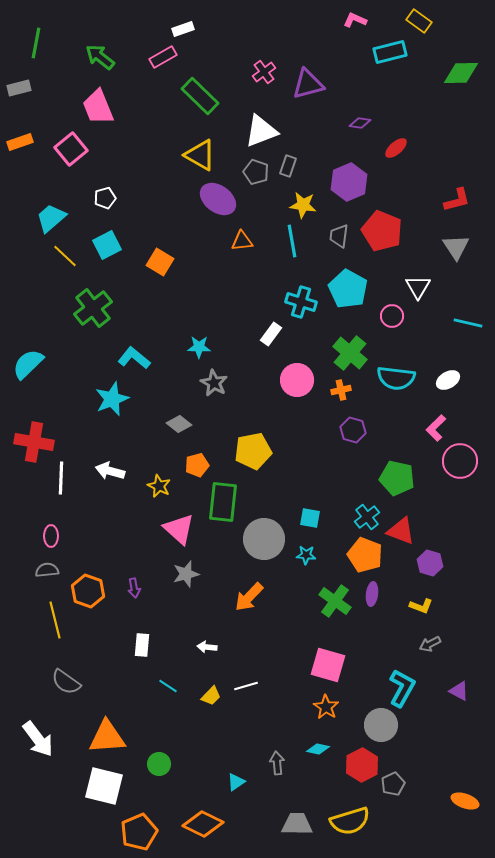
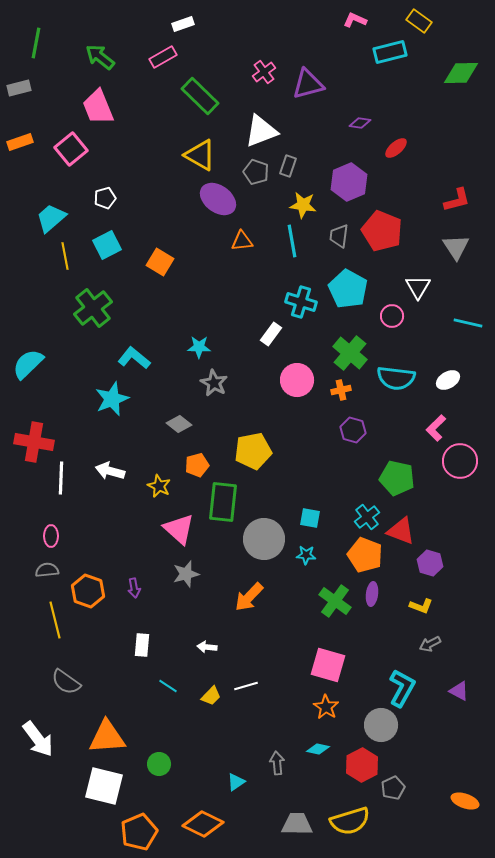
white rectangle at (183, 29): moved 5 px up
yellow line at (65, 256): rotated 36 degrees clockwise
gray pentagon at (393, 784): moved 4 px down
